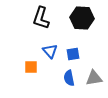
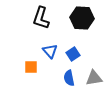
blue square: rotated 24 degrees counterclockwise
